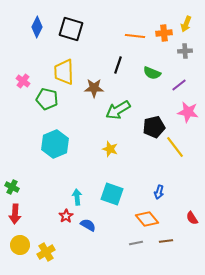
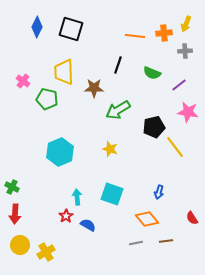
cyan hexagon: moved 5 px right, 8 px down
